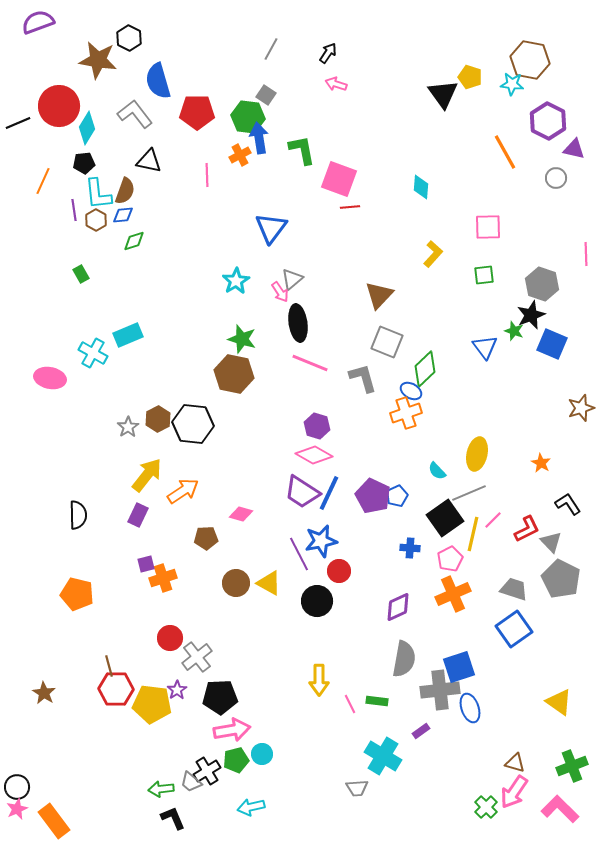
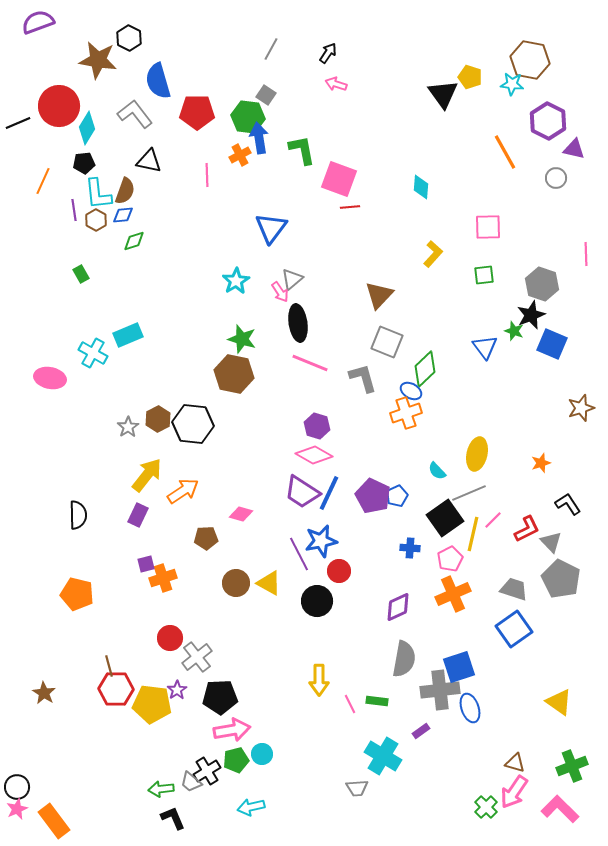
orange star at (541, 463): rotated 24 degrees clockwise
